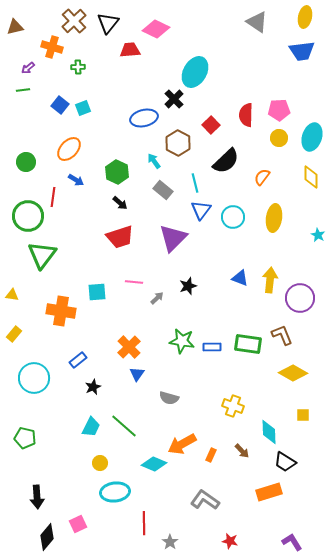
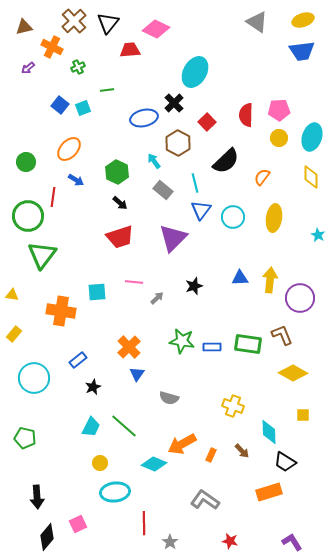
yellow ellipse at (305, 17): moved 2 px left, 3 px down; rotated 60 degrees clockwise
brown triangle at (15, 27): moved 9 px right
orange cross at (52, 47): rotated 10 degrees clockwise
green cross at (78, 67): rotated 24 degrees counterclockwise
green line at (23, 90): moved 84 px right
black cross at (174, 99): moved 4 px down
red square at (211, 125): moved 4 px left, 3 px up
blue triangle at (240, 278): rotated 24 degrees counterclockwise
black star at (188, 286): moved 6 px right
